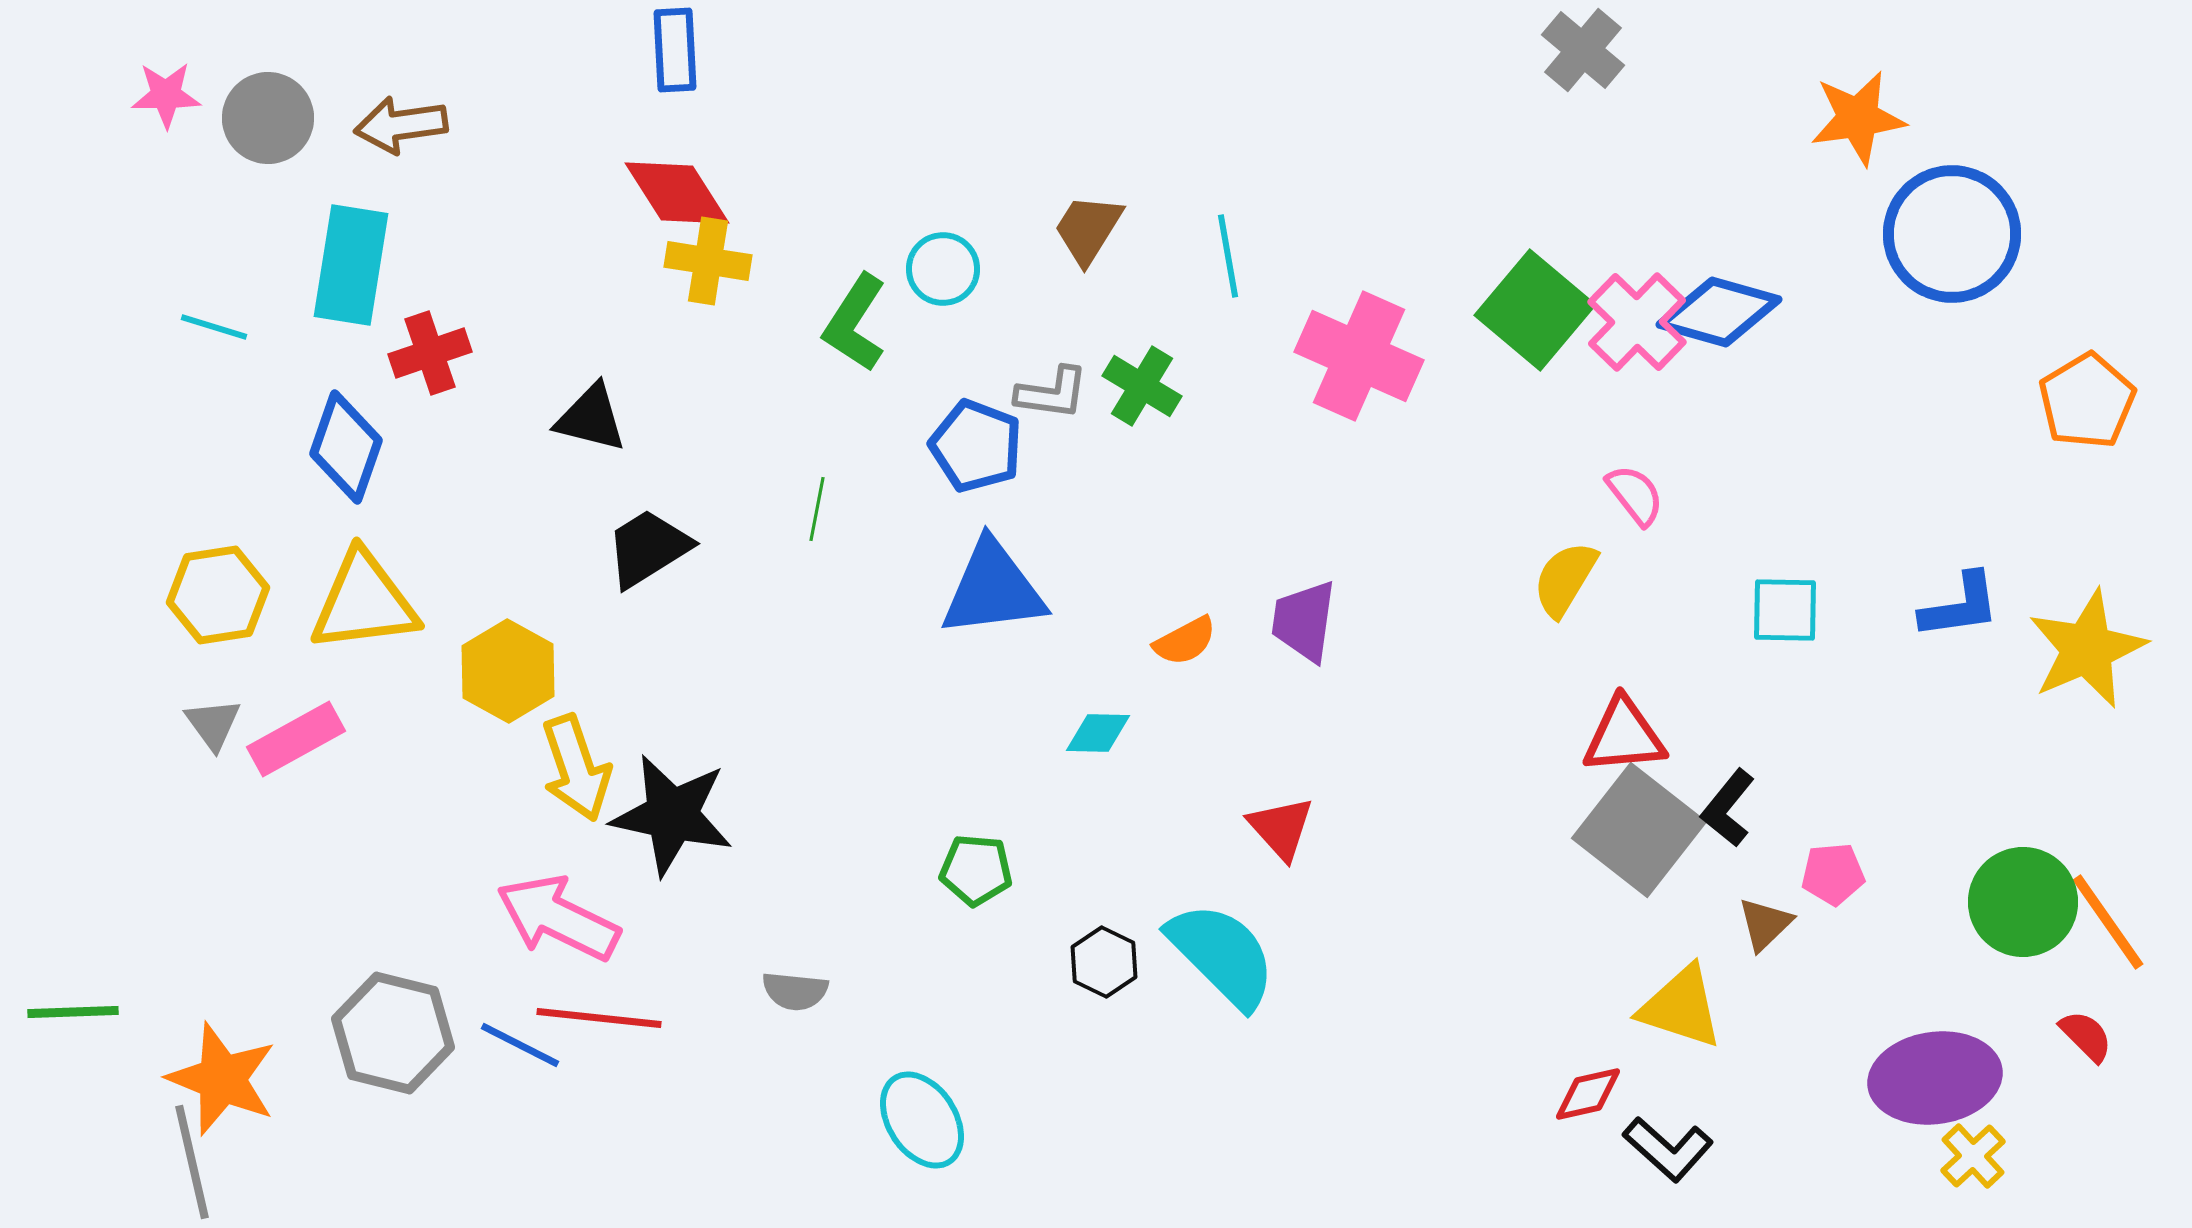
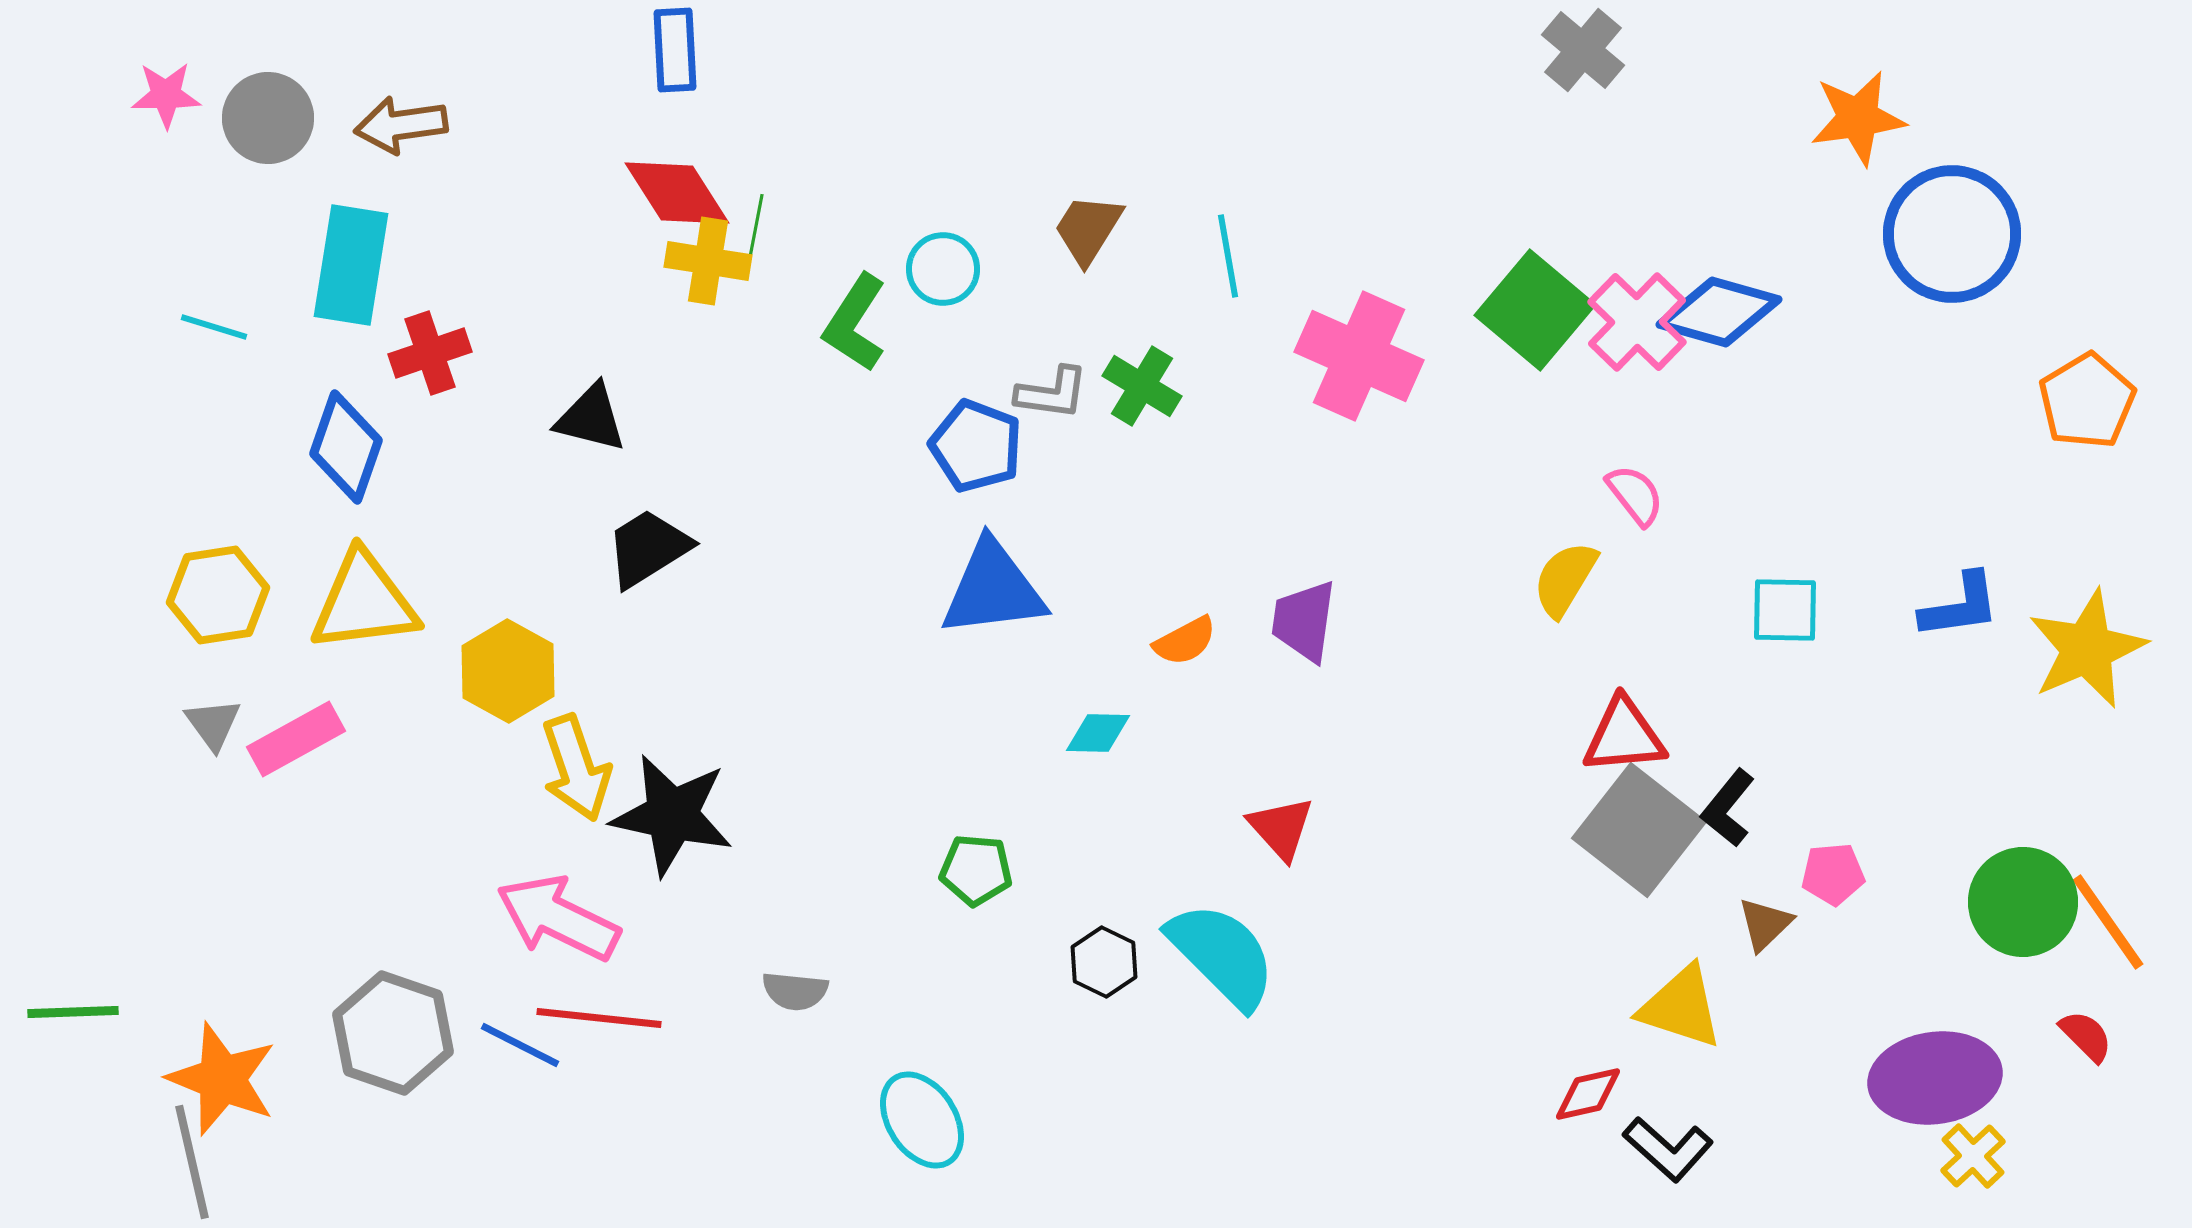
green line at (817, 509): moved 61 px left, 283 px up
gray hexagon at (393, 1033): rotated 5 degrees clockwise
